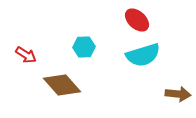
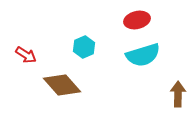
red ellipse: rotated 55 degrees counterclockwise
cyan hexagon: rotated 20 degrees counterclockwise
brown arrow: rotated 95 degrees counterclockwise
